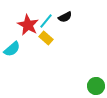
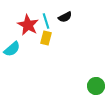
cyan line: rotated 56 degrees counterclockwise
yellow rectangle: rotated 64 degrees clockwise
